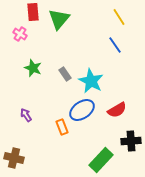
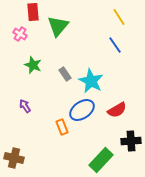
green triangle: moved 1 px left, 7 px down
green star: moved 3 px up
purple arrow: moved 1 px left, 9 px up
